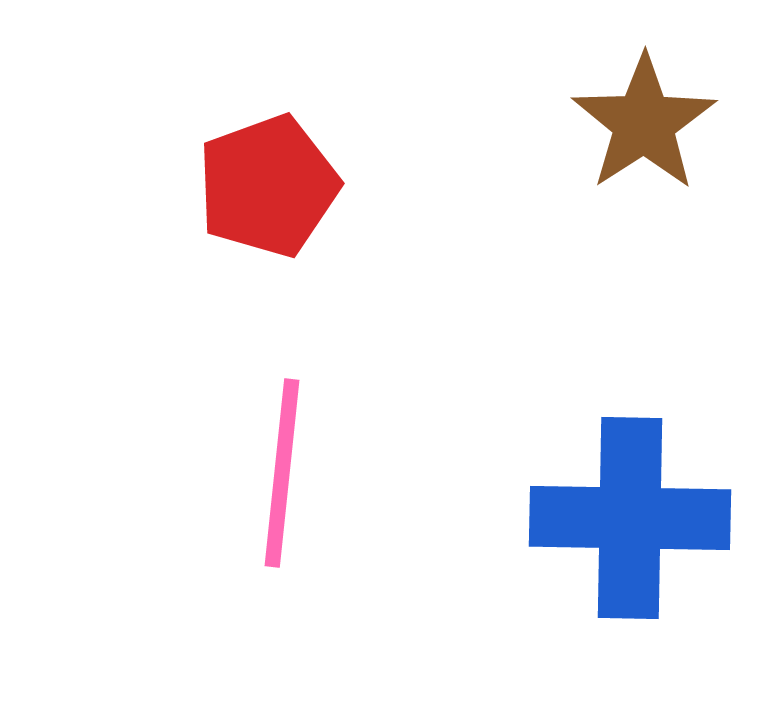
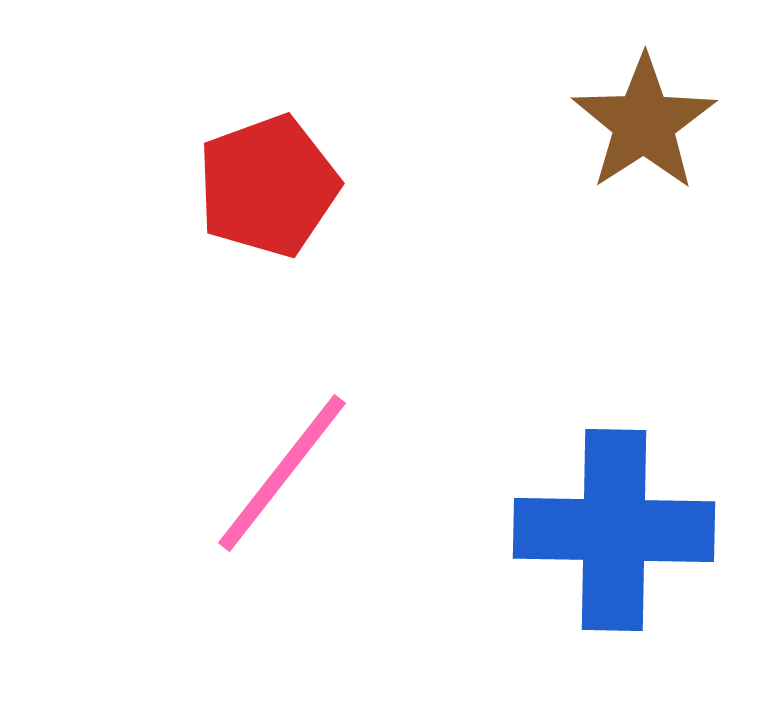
pink line: rotated 32 degrees clockwise
blue cross: moved 16 px left, 12 px down
